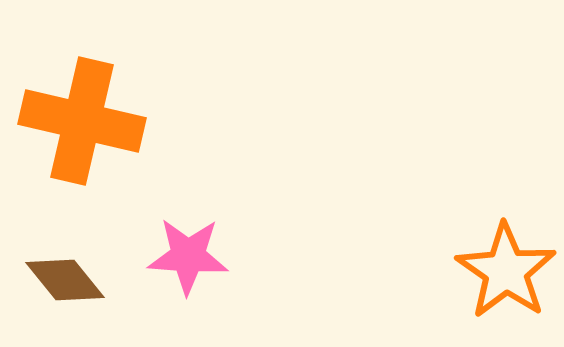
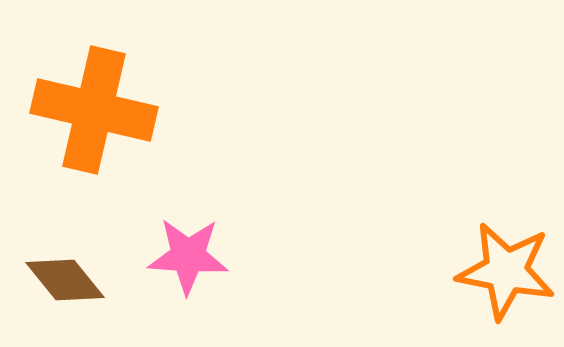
orange cross: moved 12 px right, 11 px up
orange star: rotated 24 degrees counterclockwise
